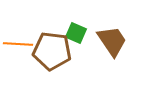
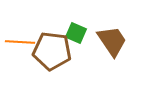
orange line: moved 2 px right, 2 px up
